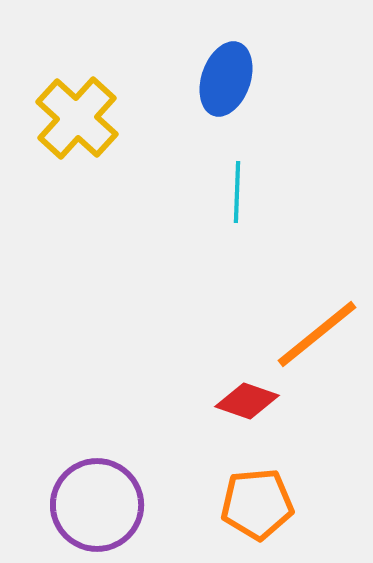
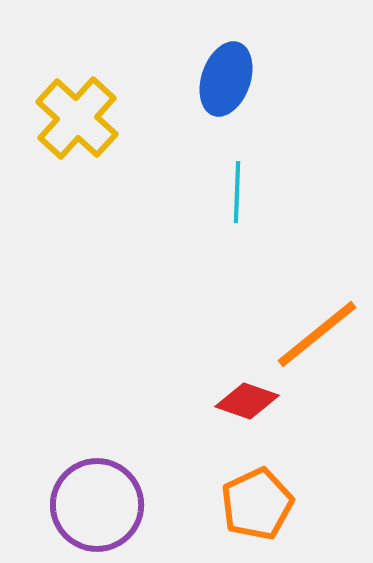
orange pentagon: rotated 20 degrees counterclockwise
